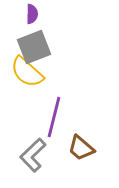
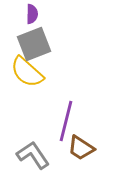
gray square: moved 3 px up
purple line: moved 12 px right, 4 px down
brown trapezoid: rotated 8 degrees counterclockwise
gray L-shape: rotated 100 degrees clockwise
